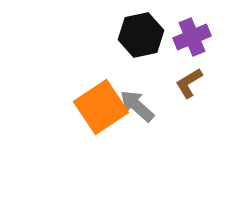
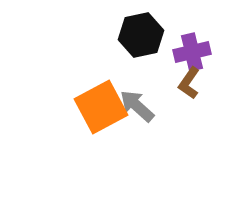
purple cross: moved 15 px down; rotated 9 degrees clockwise
brown L-shape: rotated 24 degrees counterclockwise
orange square: rotated 6 degrees clockwise
